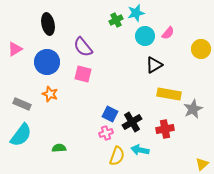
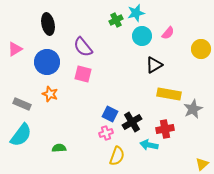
cyan circle: moved 3 px left
cyan arrow: moved 9 px right, 5 px up
